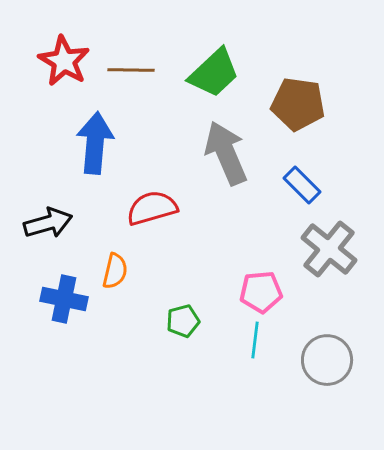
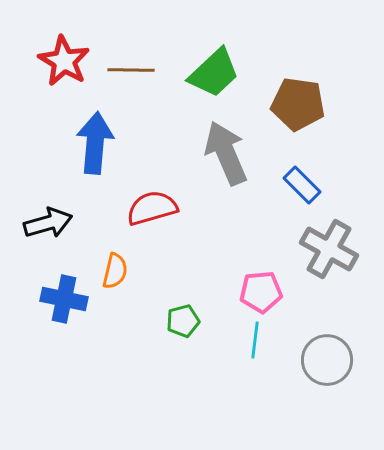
gray cross: rotated 10 degrees counterclockwise
